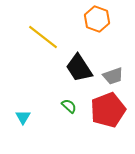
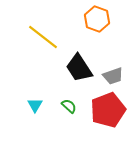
cyan triangle: moved 12 px right, 12 px up
